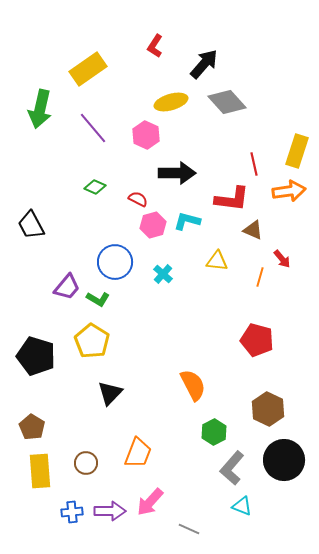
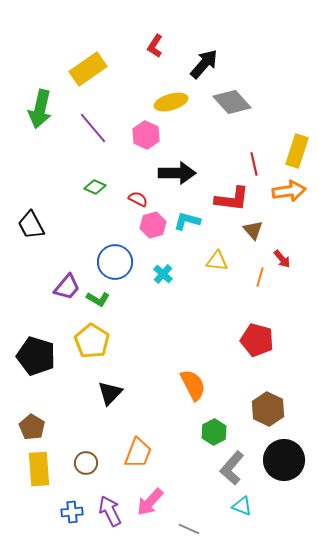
gray diamond at (227, 102): moved 5 px right
brown triangle at (253, 230): rotated 25 degrees clockwise
yellow rectangle at (40, 471): moved 1 px left, 2 px up
purple arrow at (110, 511): rotated 116 degrees counterclockwise
